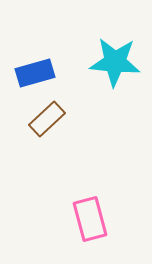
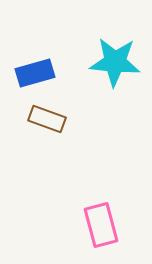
brown rectangle: rotated 63 degrees clockwise
pink rectangle: moved 11 px right, 6 px down
